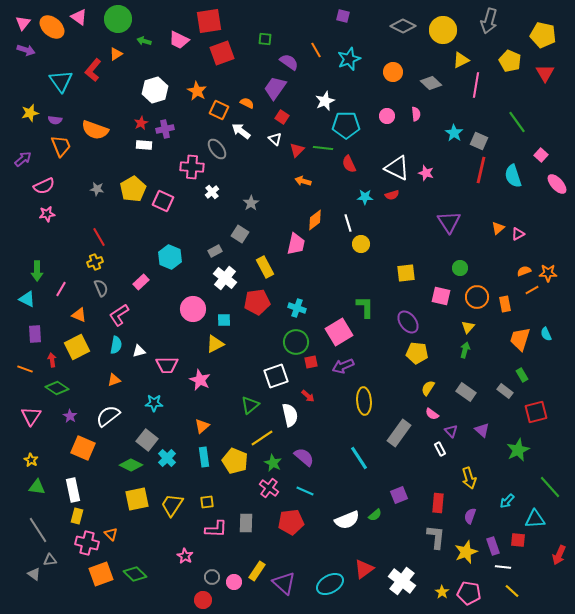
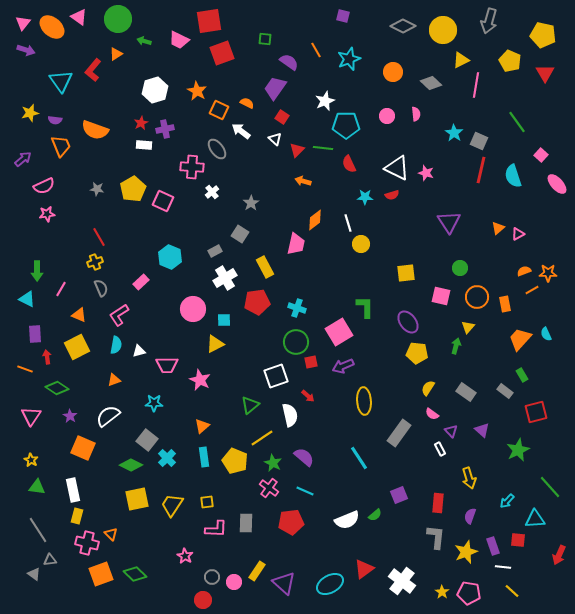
white cross at (225, 278): rotated 20 degrees clockwise
orange trapezoid at (520, 339): rotated 25 degrees clockwise
green arrow at (465, 350): moved 9 px left, 4 px up
red arrow at (52, 360): moved 5 px left, 3 px up
